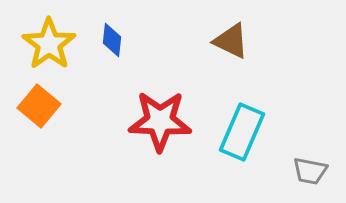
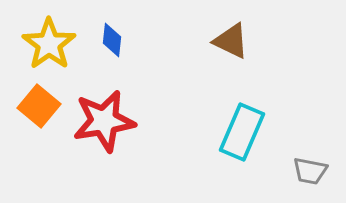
red star: moved 56 px left; rotated 12 degrees counterclockwise
